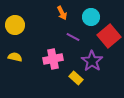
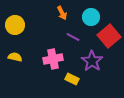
yellow rectangle: moved 4 px left, 1 px down; rotated 16 degrees counterclockwise
